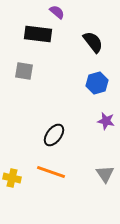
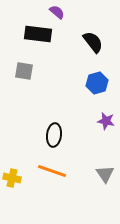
black ellipse: rotated 30 degrees counterclockwise
orange line: moved 1 px right, 1 px up
